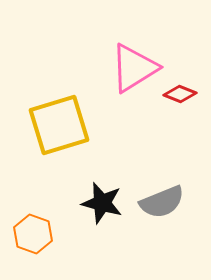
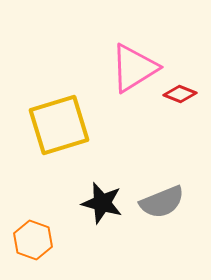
orange hexagon: moved 6 px down
